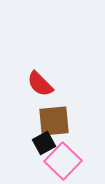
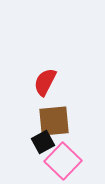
red semicircle: moved 5 px right, 2 px up; rotated 72 degrees clockwise
black square: moved 1 px left, 1 px up
